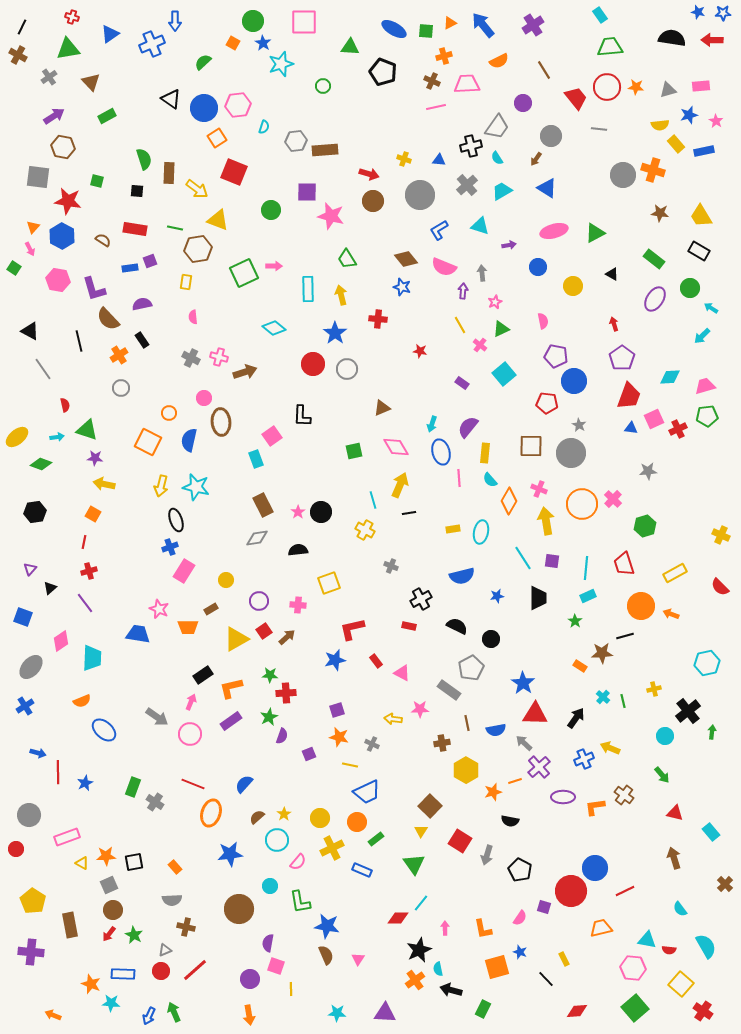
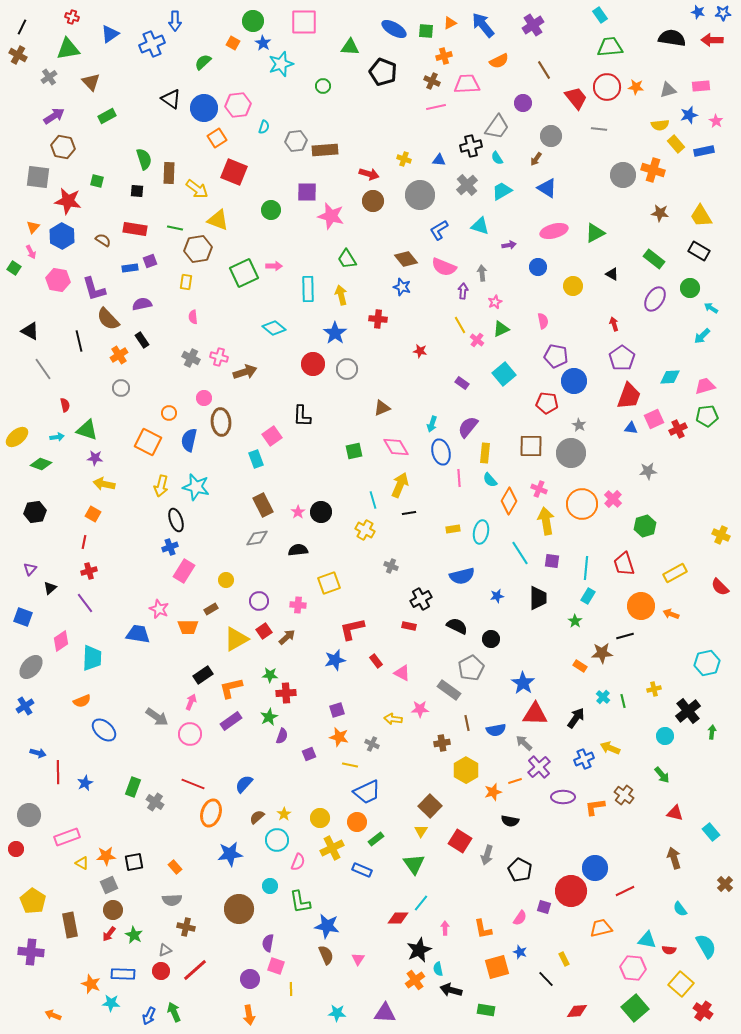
pink arrow at (30, 249): moved 1 px right, 3 px down
pink cross at (480, 345): moved 3 px left, 5 px up
cyan line at (523, 558): moved 3 px left, 5 px up
cyan rectangle at (588, 596): rotated 35 degrees counterclockwise
pink semicircle at (298, 862): rotated 18 degrees counterclockwise
green rectangle at (483, 1009): moved 3 px right, 1 px down; rotated 72 degrees clockwise
